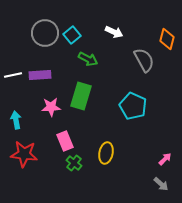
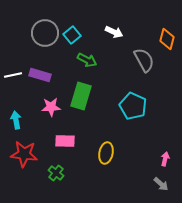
green arrow: moved 1 px left, 1 px down
purple rectangle: rotated 20 degrees clockwise
pink rectangle: rotated 66 degrees counterclockwise
pink arrow: rotated 32 degrees counterclockwise
green cross: moved 18 px left, 10 px down
